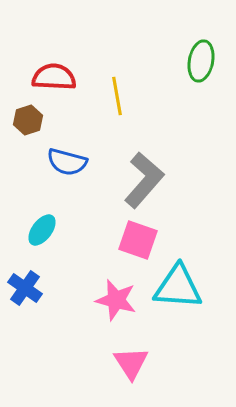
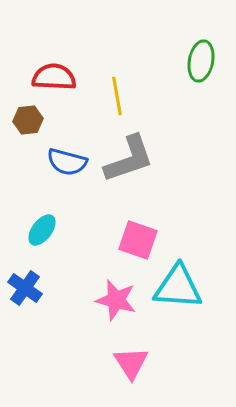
brown hexagon: rotated 12 degrees clockwise
gray L-shape: moved 15 px left, 21 px up; rotated 30 degrees clockwise
